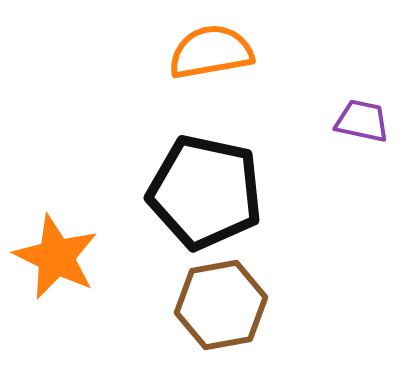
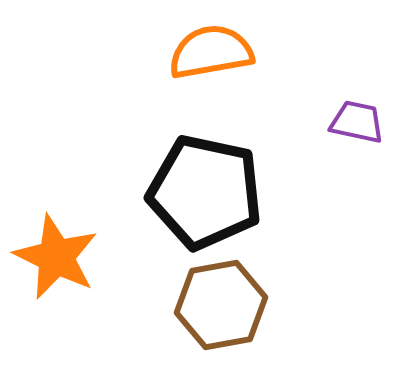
purple trapezoid: moved 5 px left, 1 px down
